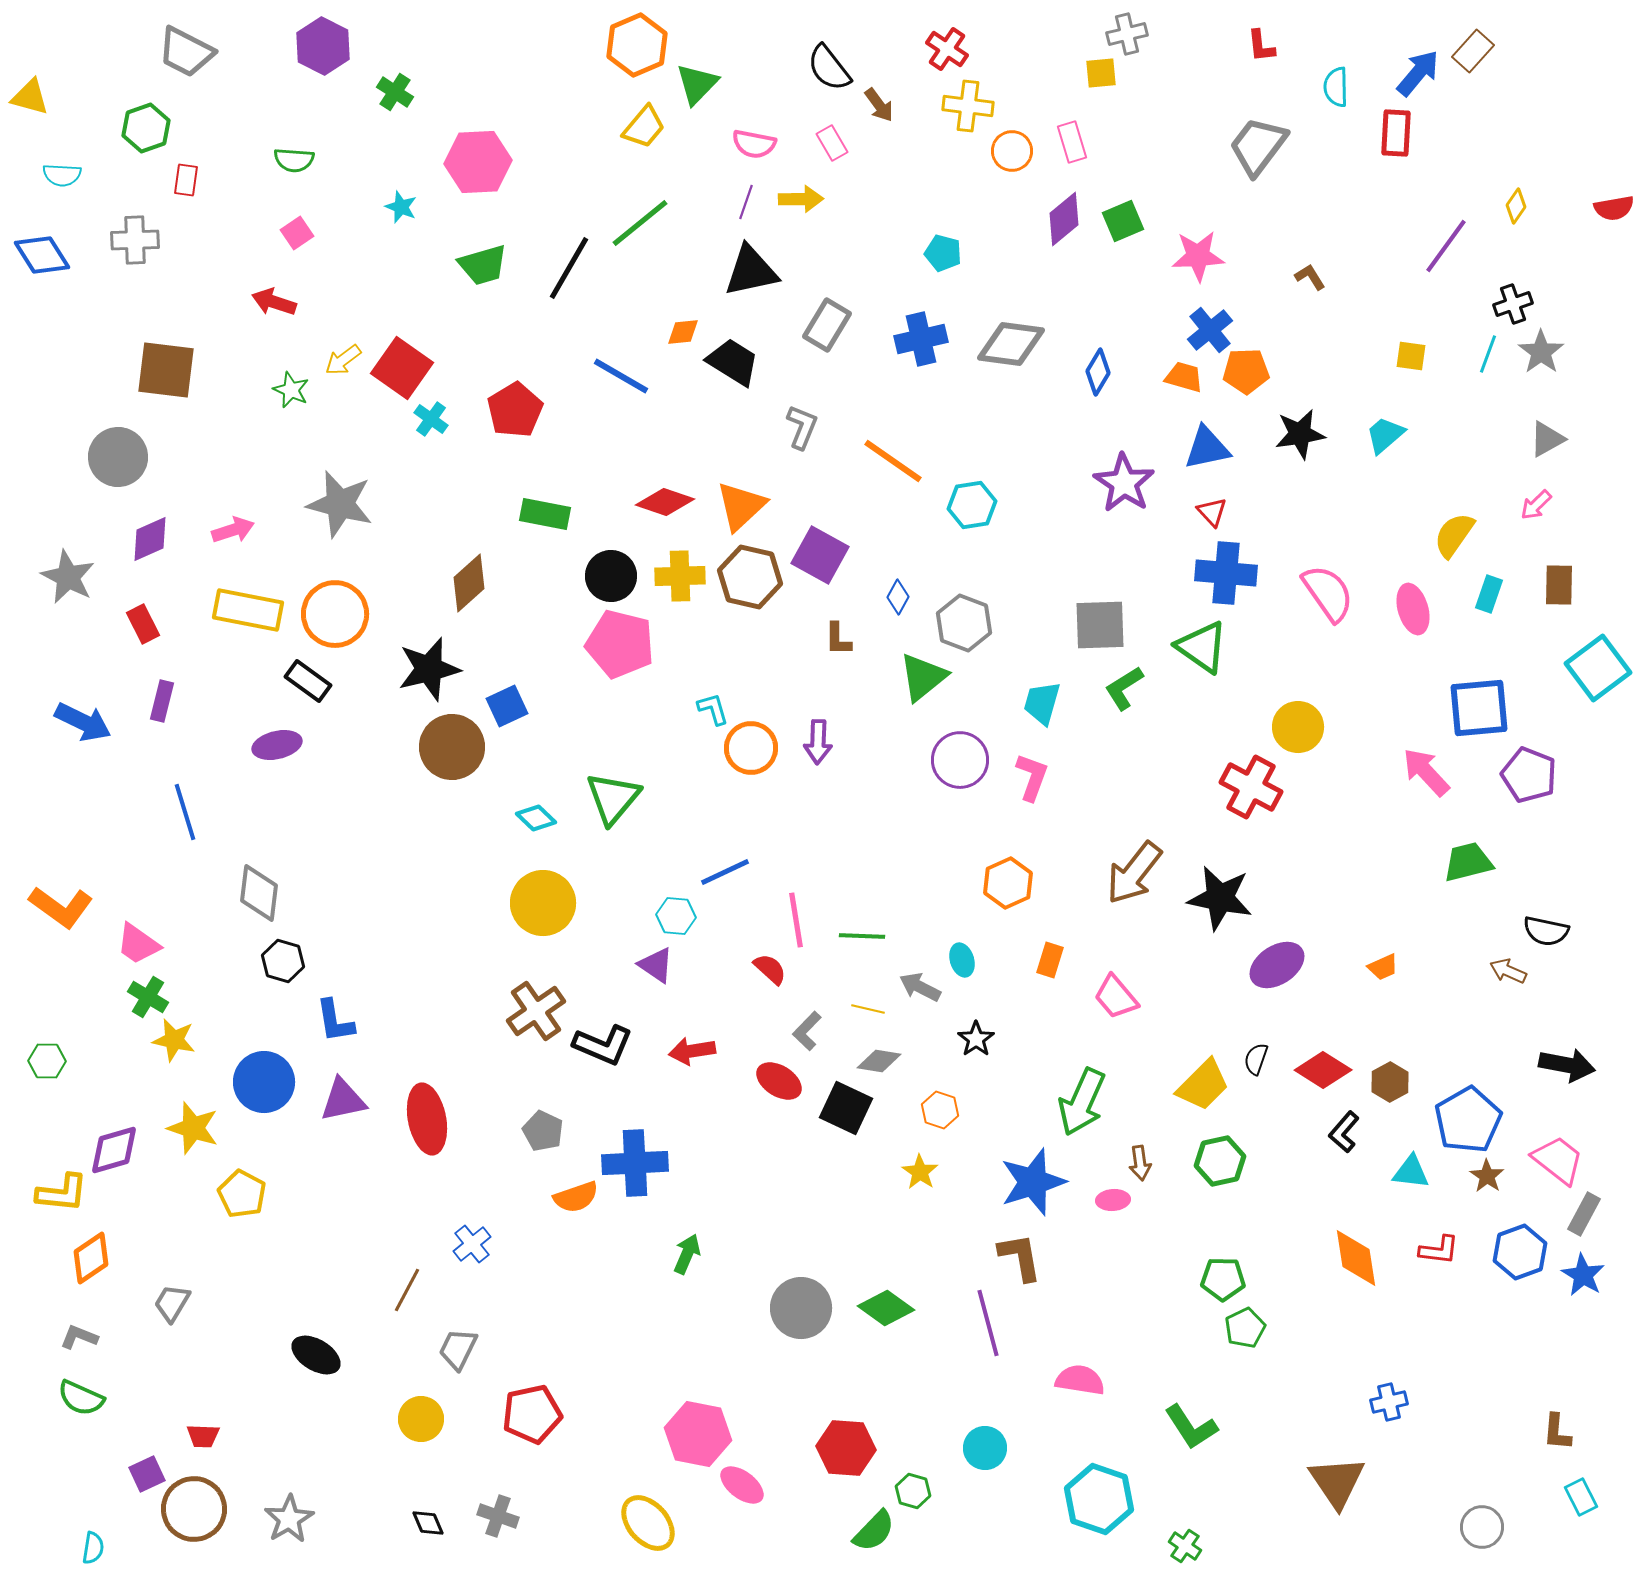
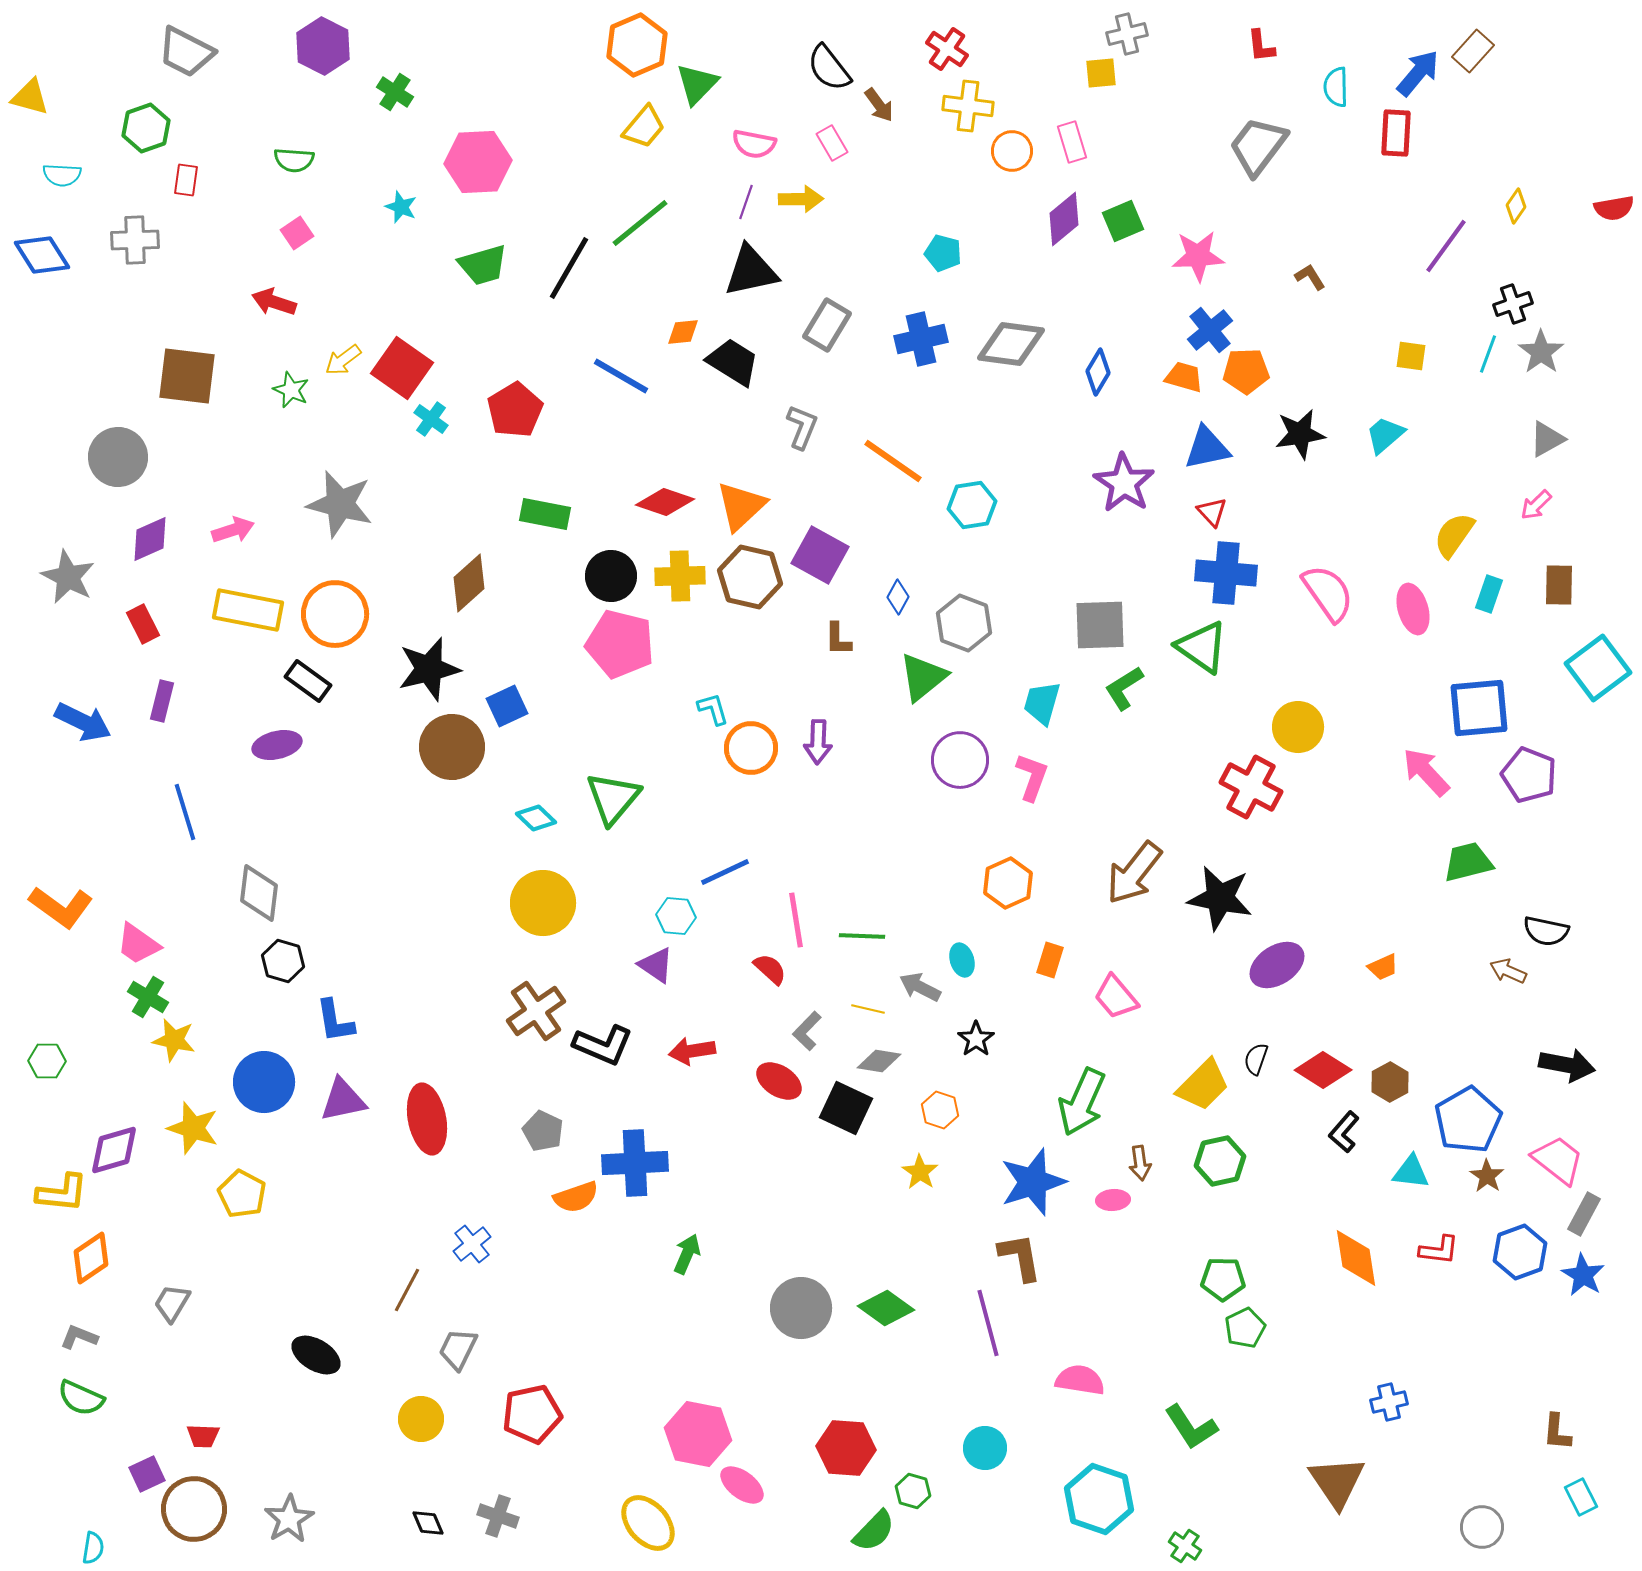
brown square at (166, 370): moved 21 px right, 6 px down
